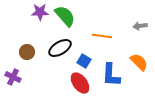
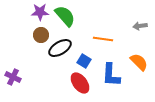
orange line: moved 1 px right, 3 px down
brown circle: moved 14 px right, 17 px up
